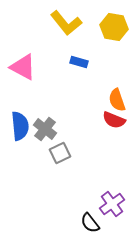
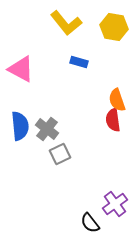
pink triangle: moved 2 px left, 2 px down
red semicircle: moved 1 px left; rotated 60 degrees clockwise
gray cross: moved 2 px right
gray square: moved 1 px down
purple cross: moved 3 px right
